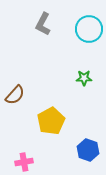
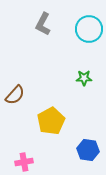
blue hexagon: rotated 10 degrees counterclockwise
